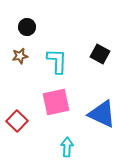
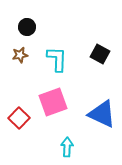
brown star: moved 1 px up
cyan L-shape: moved 2 px up
pink square: moved 3 px left; rotated 8 degrees counterclockwise
red square: moved 2 px right, 3 px up
